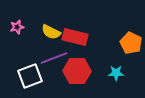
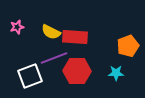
red rectangle: rotated 10 degrees counterclockwise
orange pentagon: moved 3 px left, 3 px down; rotated 25 degrees clockwise
